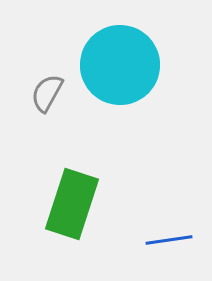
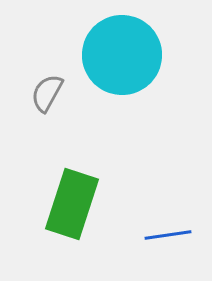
cyan circle: moved 2 px right, 10 px up
blue line: moved 1 px left, 5 px up
